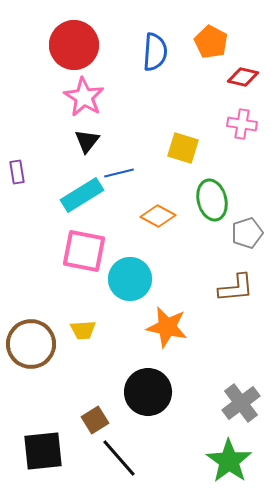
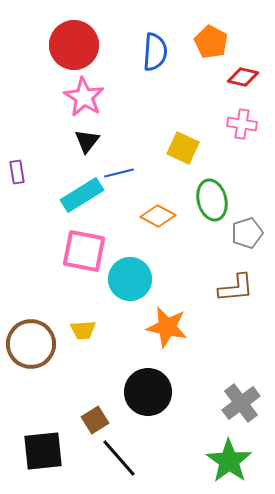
yellow square: rotated 8 degrees clockwise
